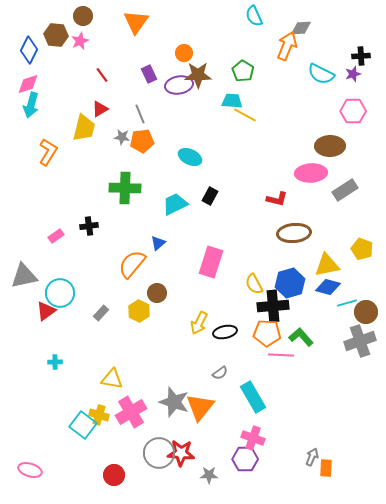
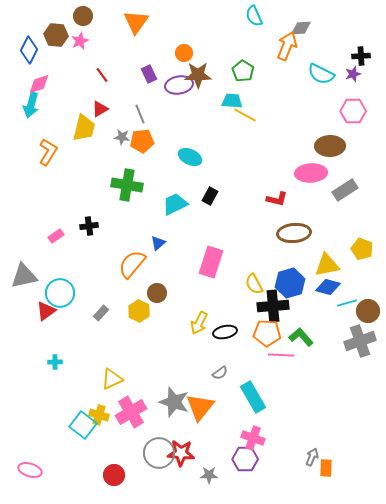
pink diamond at (28, 84): moved 11 px right
green cross at (125, 188): moved 2 px right, 3 px up; rotated 8 degrees clockwise
brown circle at (366, 312): moved 2 px right, 1 px up
yellow triangle at (112, 379): rotated 35 degrees counterclockwise
